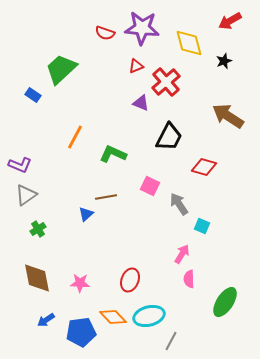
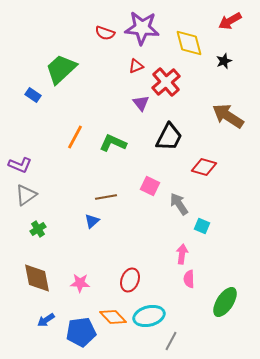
purple triangle: rotated 30 degrees clockwise
green L-shape: moved 11 px up
blue triangle: moved 6 px right, 7 px down
pink arrow: rotated 24 degrees counterclockwise
